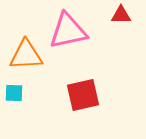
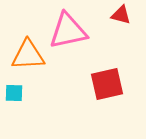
red triangle: rotated 15 degrees clockwise
orange triangle: moved 2 px right
red square: moved 24 px right, 11 px up
